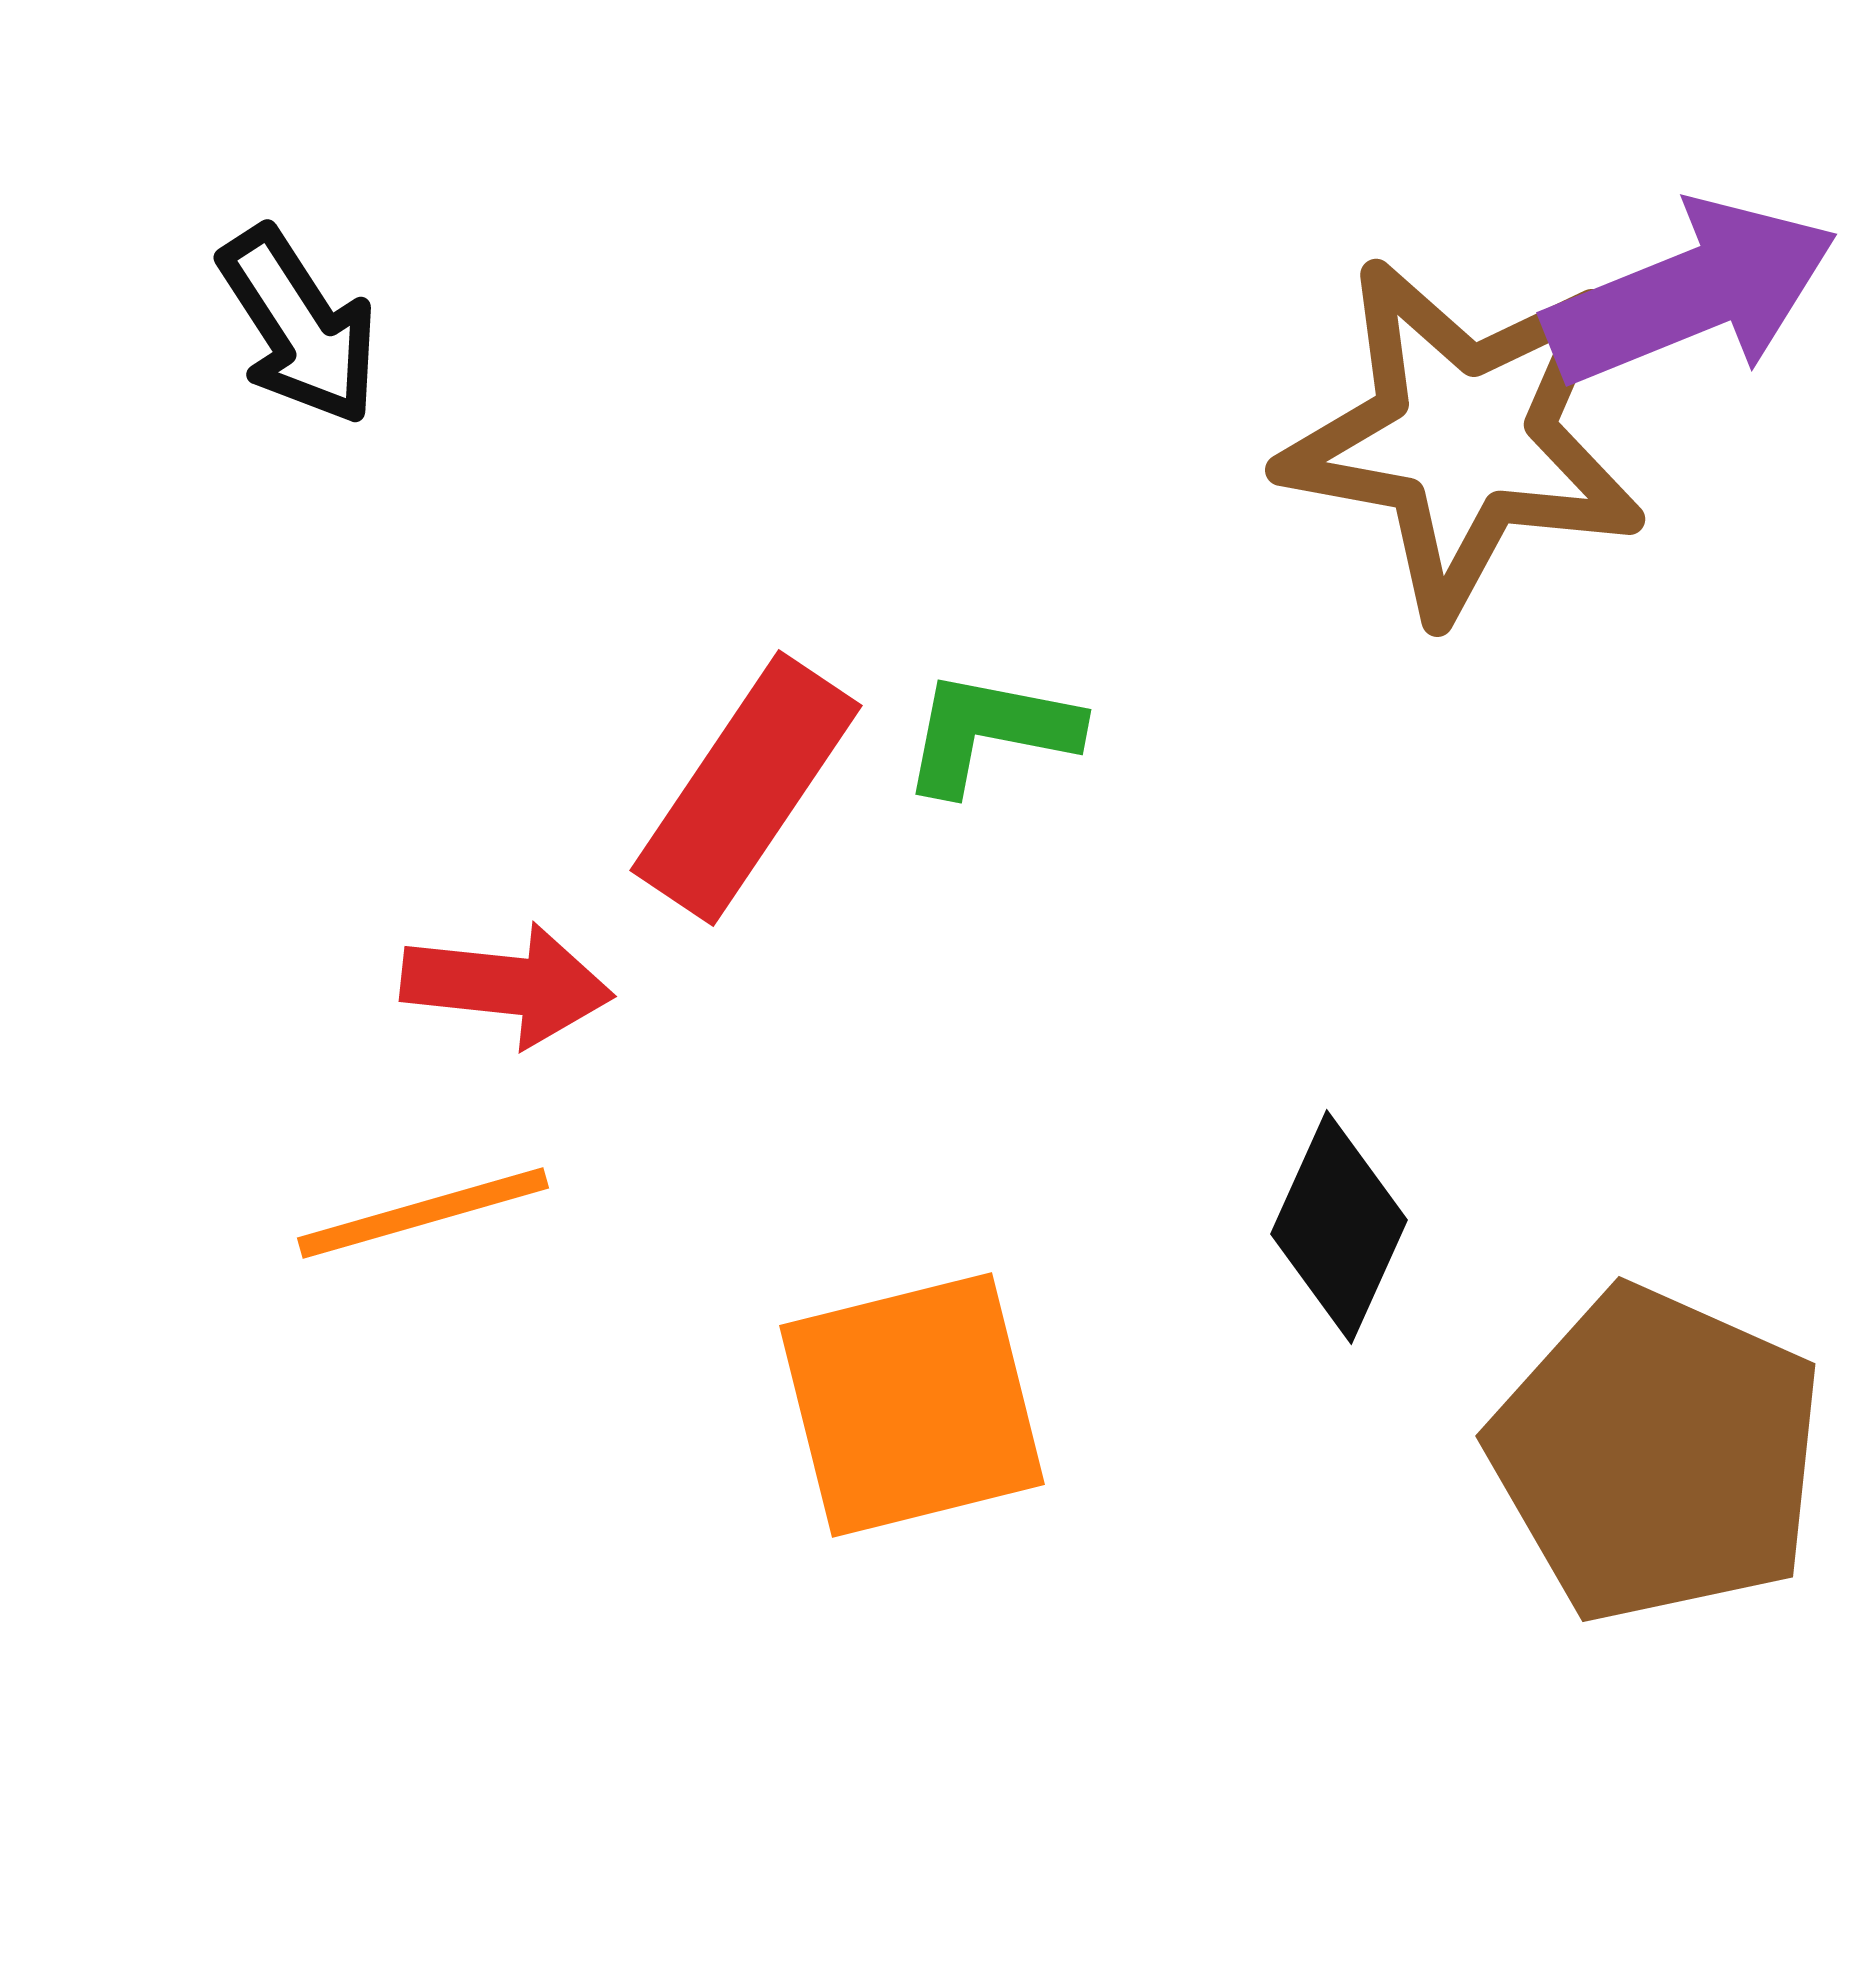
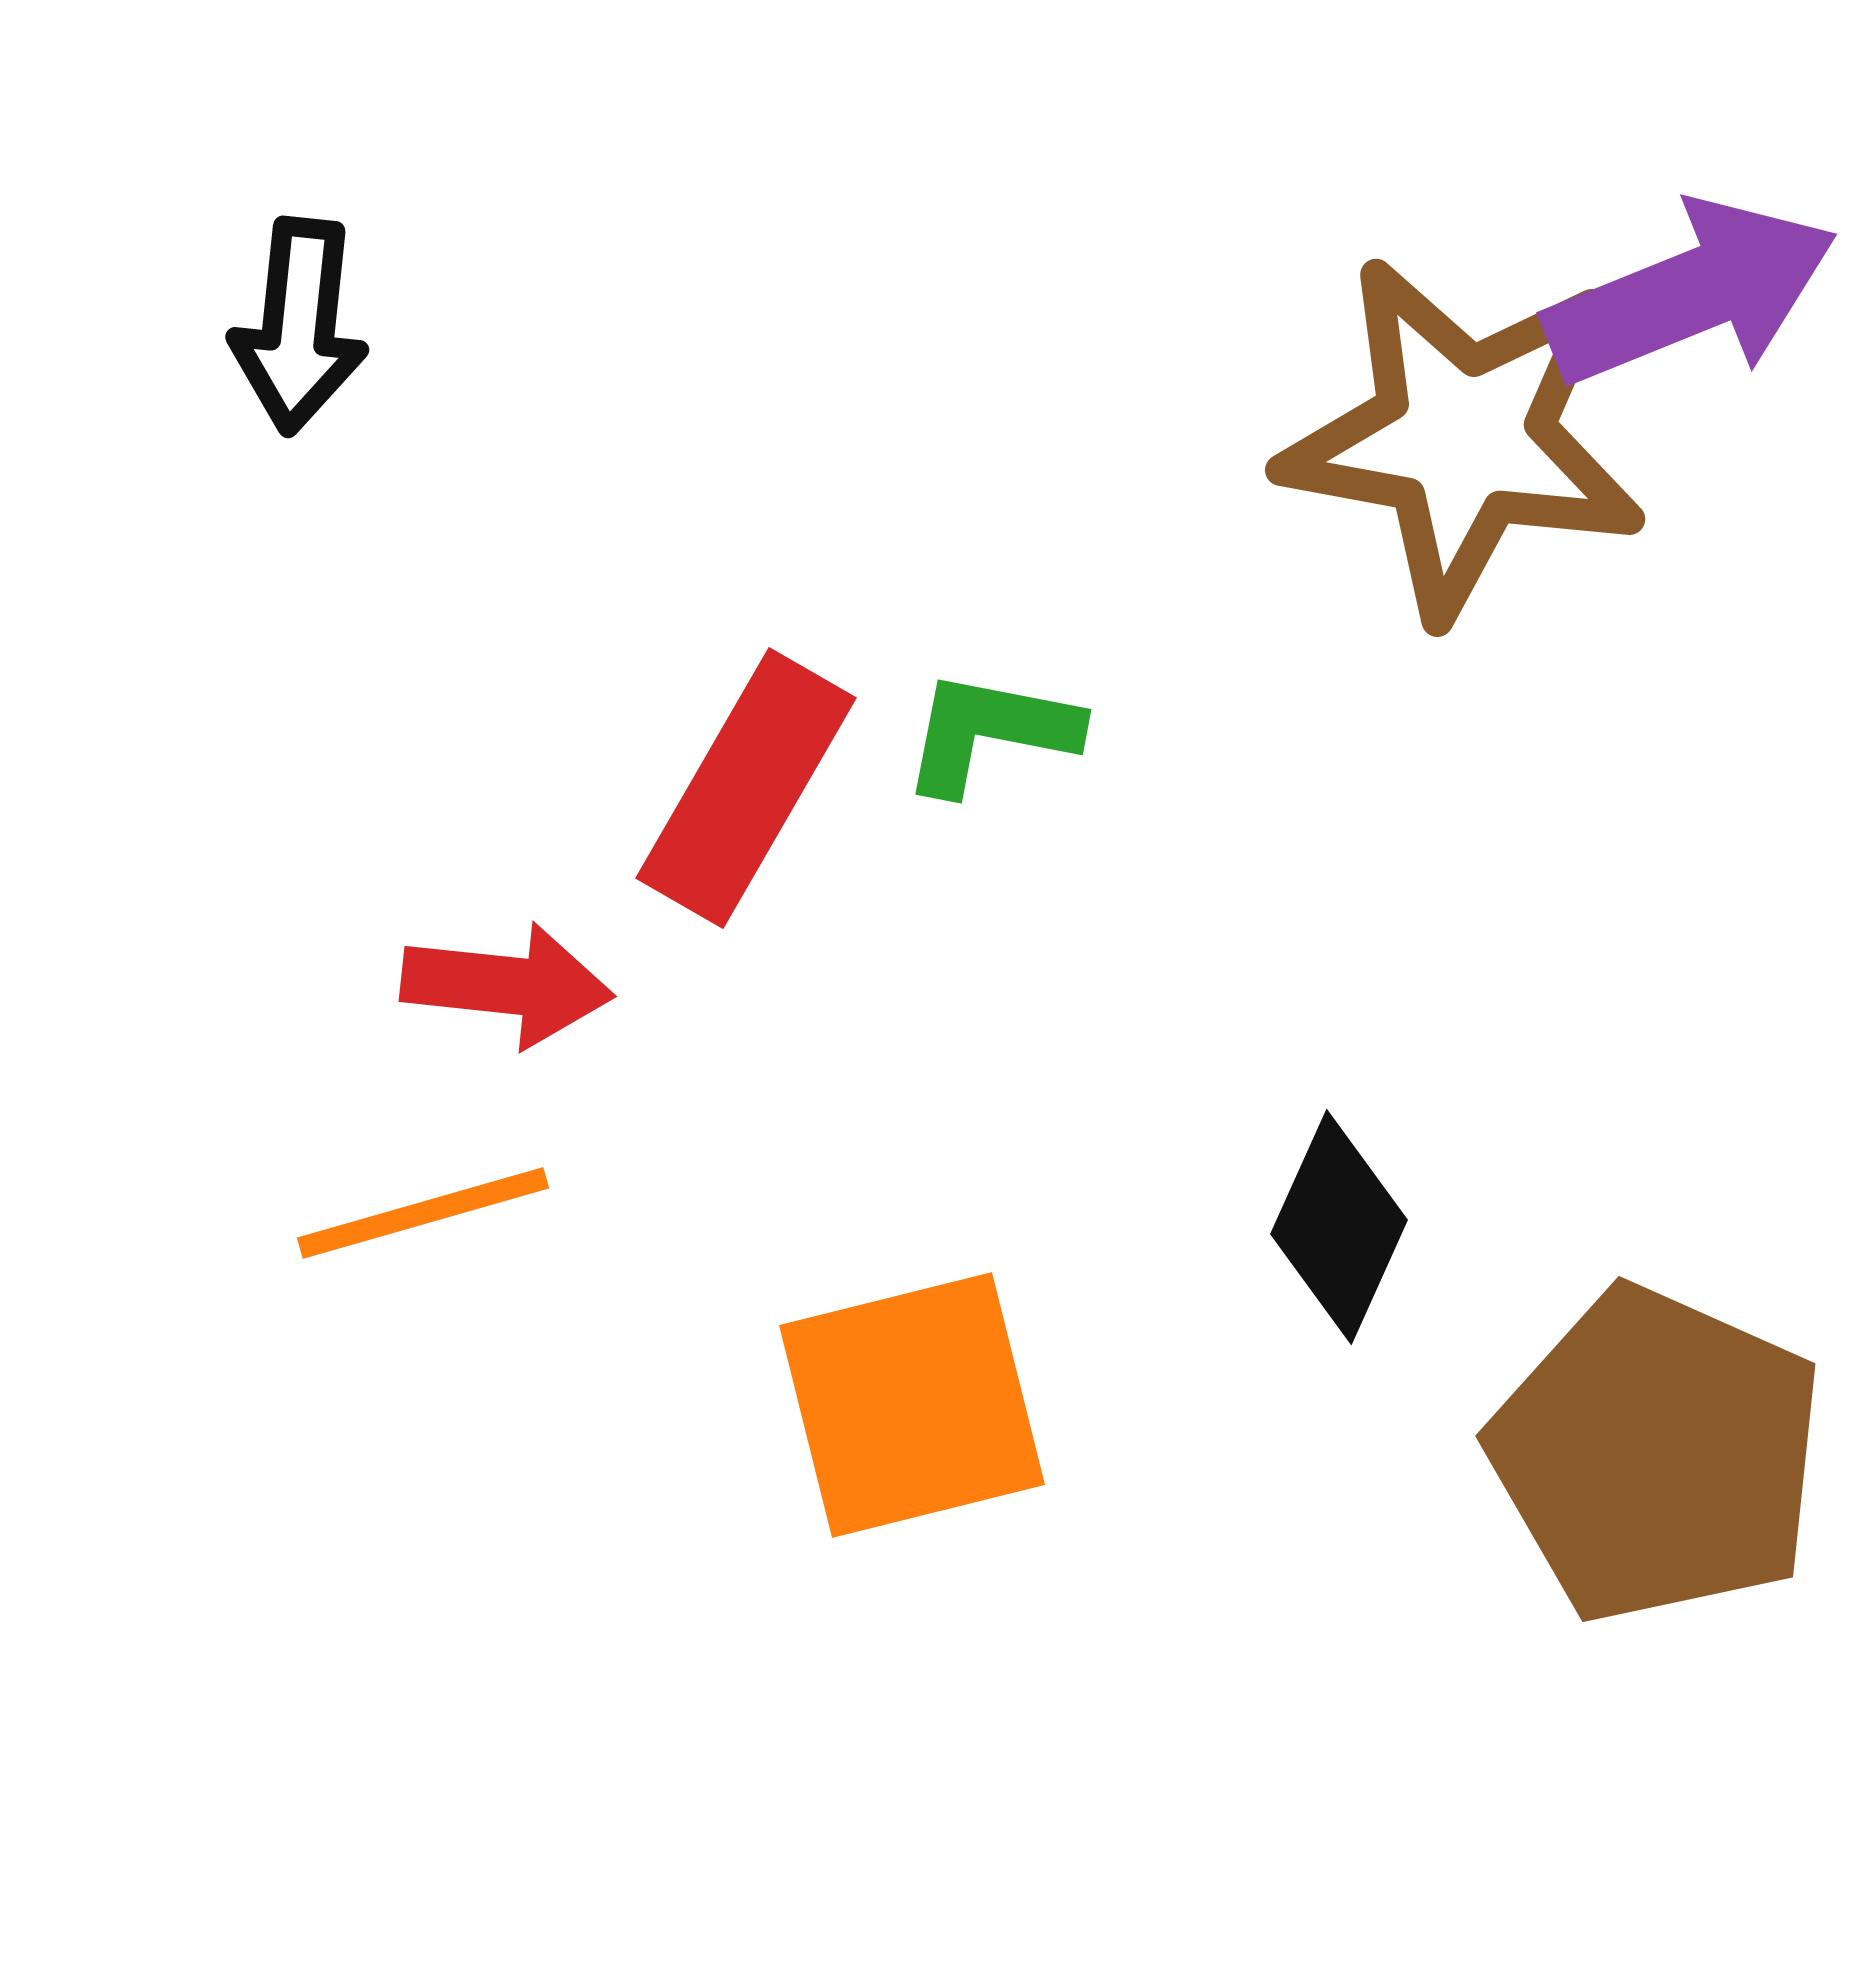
black arrow: rotated 39 degrees clockwise
red rectangle: rotated 4 degrees counterclockwise
